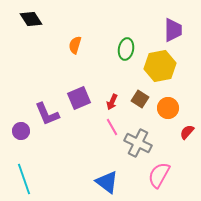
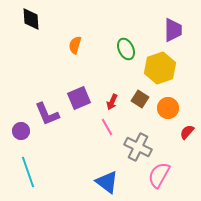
black diamond: rotated 30 degrees clockwise
green ellipse: rotated 35 degrees counterclockwise
yellow hexagon: moved 2 px down; rotated 8 degrees counterclockwise
pink line: moved 5 px left
gray cross: moved 4 px down
cyan line: moved 4 px right, 7 px up
